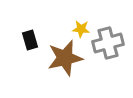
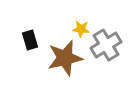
gray cross: moved 2 px left, 2 px down; rotated 16 degrees counterclockwise
